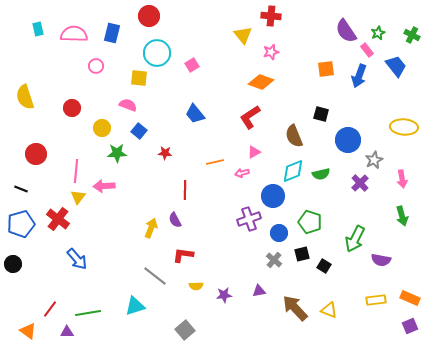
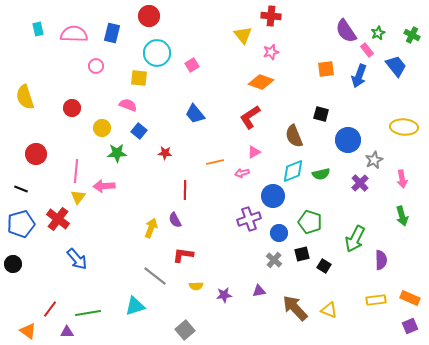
purple semicircle at (381, 260): rotated 102 degrees counterclockwise
